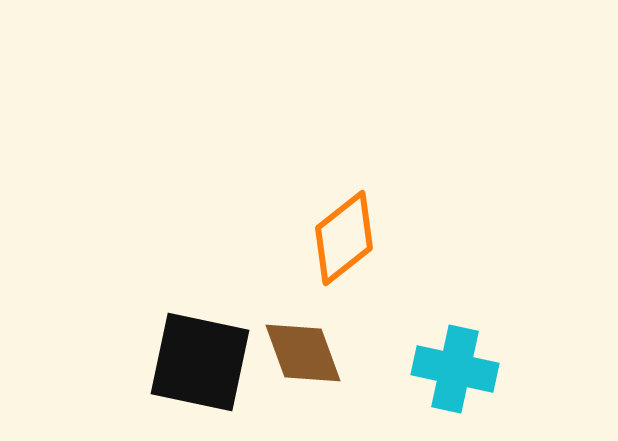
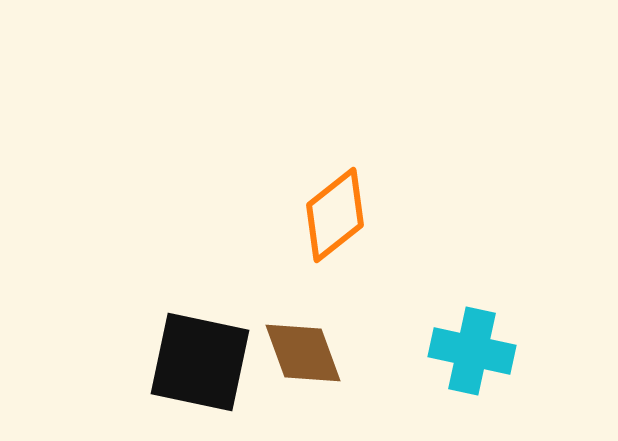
orange diamond: moved 9 px left, 23 px up
cyan cross: moved 17 px right, 18 px up
